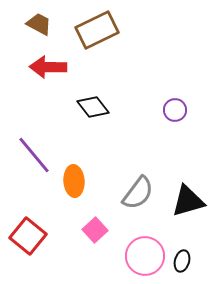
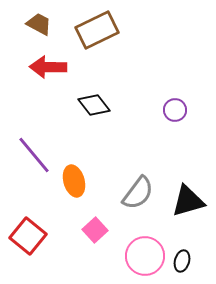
black diamond: moved 1 px right, 2 px up
orange ellipse: rotated 12 degrees counterclockwise
